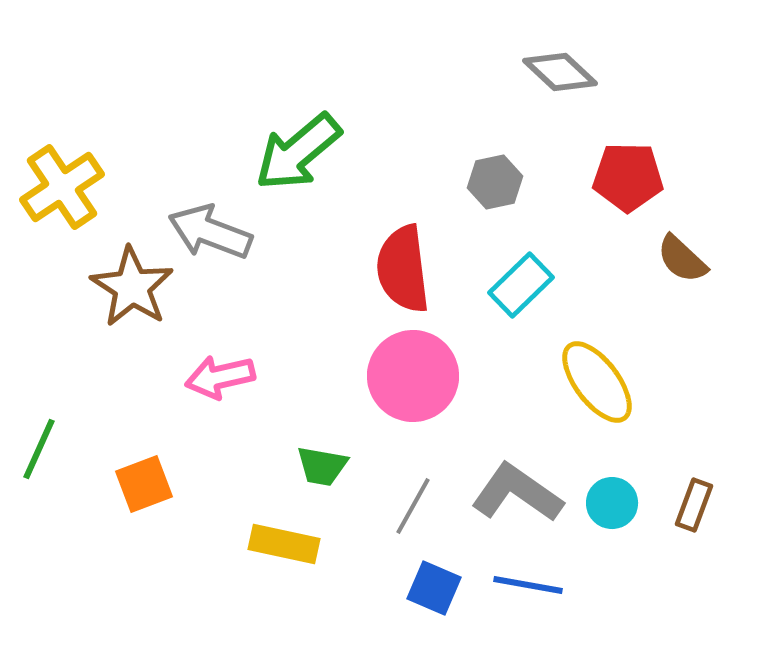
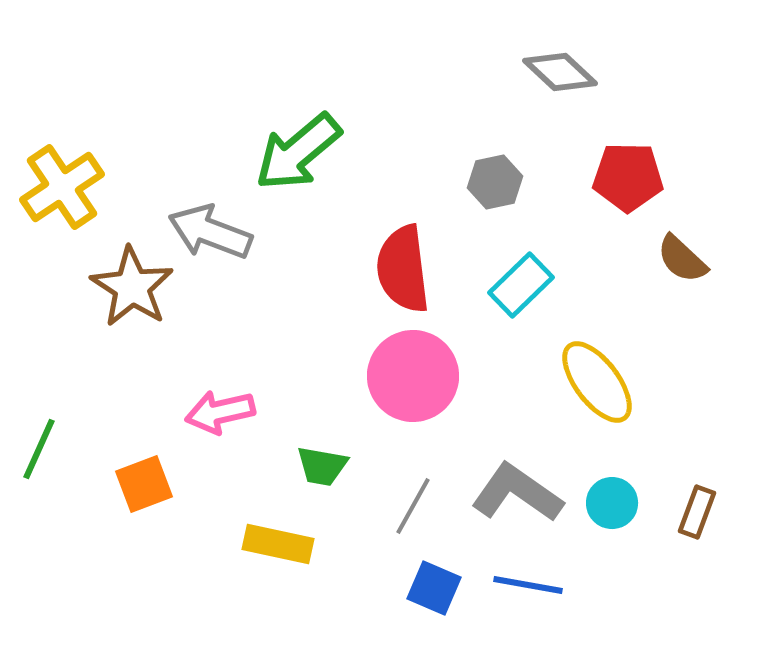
pink arrow: moved 35 px down
brown rectangle: moved 3 px right, 7 px down
yellow rectangle: moved 6 px left
